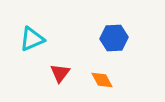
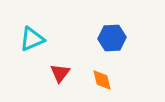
blue hexagon: moved 2 px left
orange diamond: rotated 15 degrees clockwise
